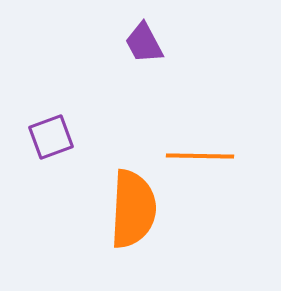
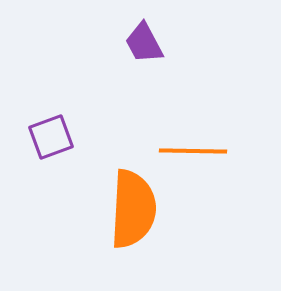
orange line: moved 7 px left, 5 px up
